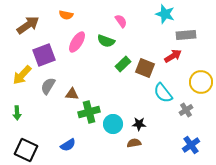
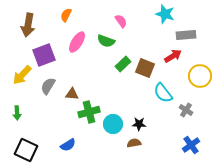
orange semicircle: rotated 104 degrees clockwise
brown arrow: rotated 135 degrees clockwise
yellow circle: moved 1 px left, 6 px up
gray cross: rotated 24 degrees counterclockwise
